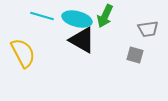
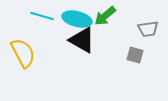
green arrow: rotated 25 degrees clockwise
